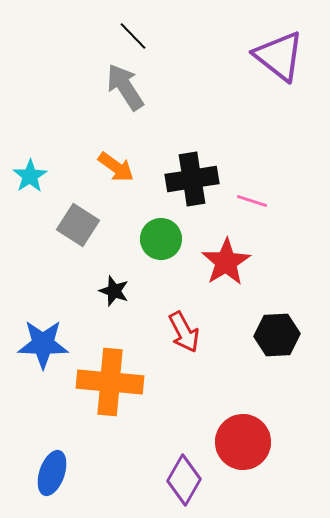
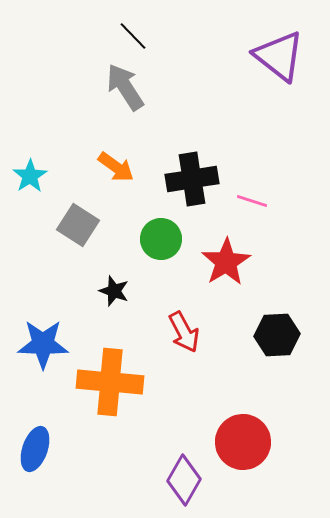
blue ellipse: moved 17 px left, 24 px up
